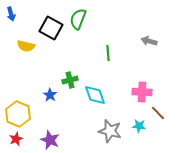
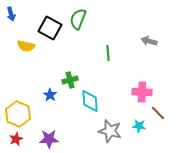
black square: moved 1 px left
cyan diamond: moved 5 px left, 6 px down; rotated 15 degrees clockwise
purple star: moved 1 px left, 1 px up; rotated 24 degrees counterclockwise
